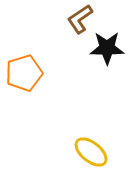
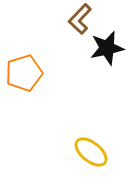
brown L-shape: rotated 12 degrees counterclockwise
black star: rotated 12 degrees counterclockwise
